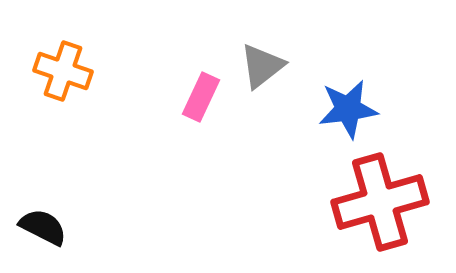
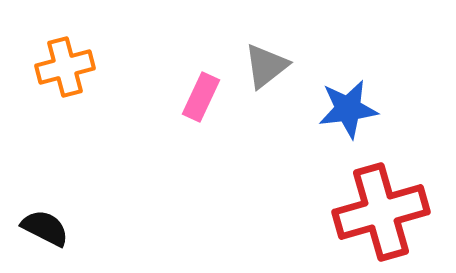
gray triangle: moved 4 px right
orange cross: moved 2 px right, 4 px up; rotated 34 degrees counterclockwise
red cross: moved 1 px right, 10 px down
black semicircle: moved 2 px right, 1 px down
